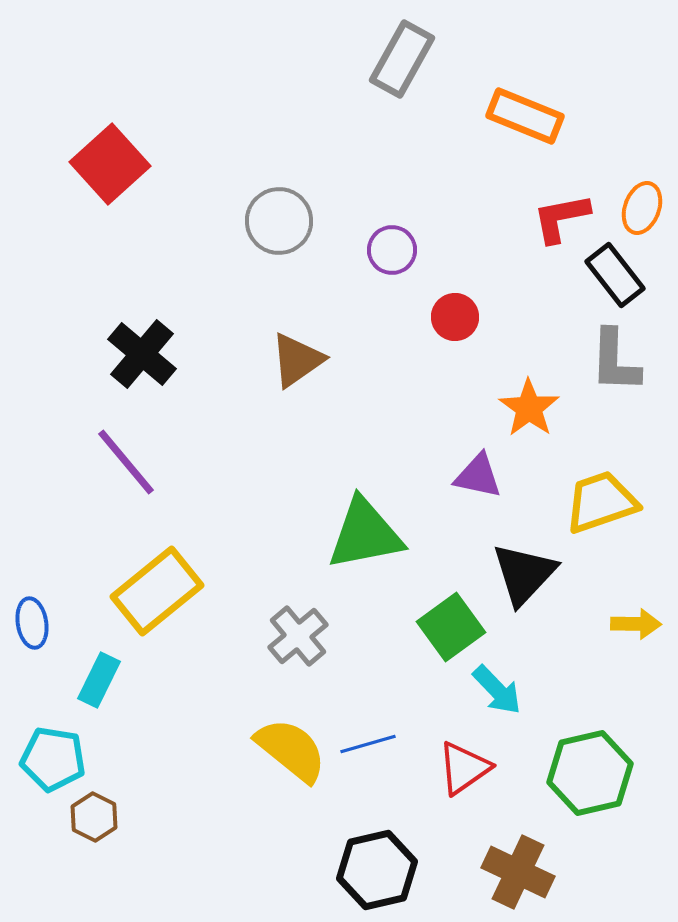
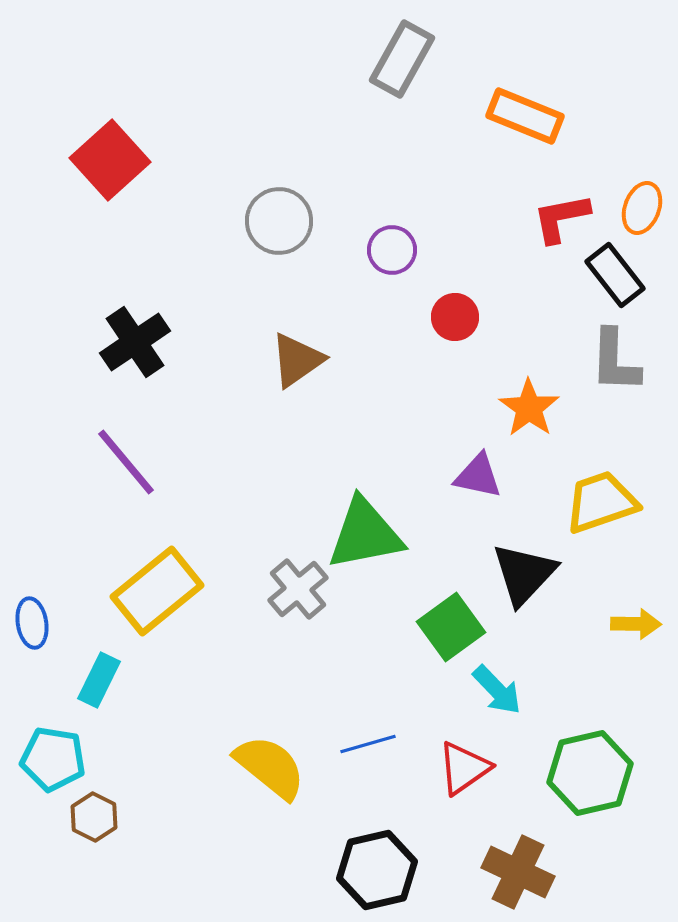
red square: moved 4 px up
black cross: moved 7 px left, 12 px up; rotated 16 degrees clockwise
gray cross: moved 47 px up
yellow semicircle: moved 21 px left, 17 px down
